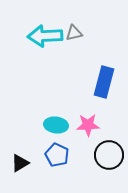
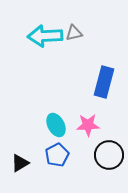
cyan ellipse: rotated 55 degrees clockwise
blue pentagon: rotated 20 degrees clockwise
